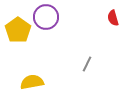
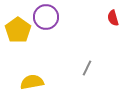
gray line: moved 4 px down
